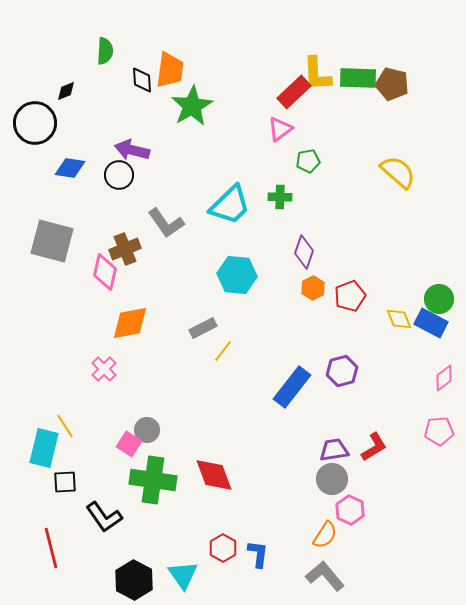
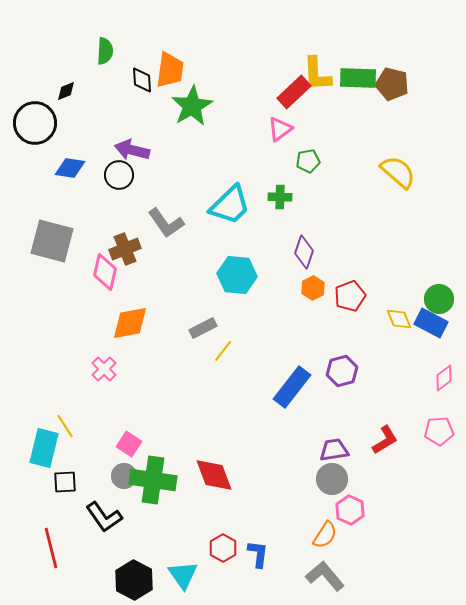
gray circle at (147, 430): moved 23 px left, 46 px down
red L-shape at (374, 447): moved 11 px right, 7 px up
